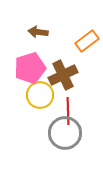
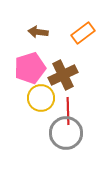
orange rectangle: moved 4 px left, 8 px up
yellow circle: moved 1 px right, 3 px down
gray circle: moved 1 px right
